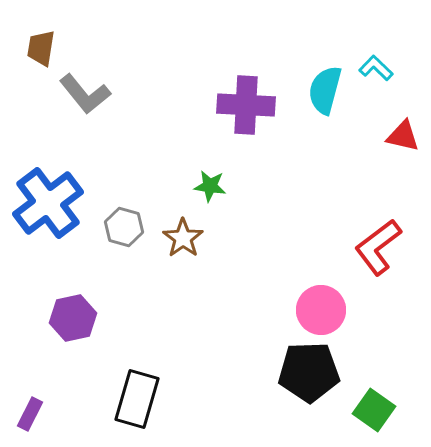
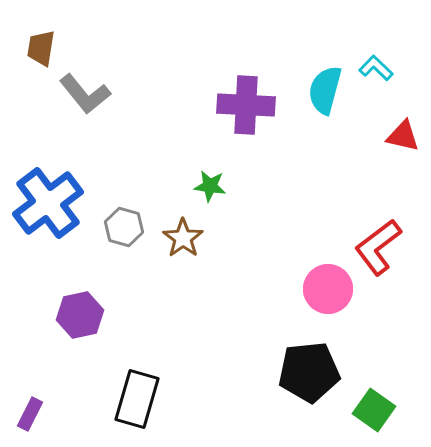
pink circle: moved 7 px right, 21 px up
purple hexagon: moved 7 px right, 3 px up
black pentagon: rotated 4 degrees counterclockwise
